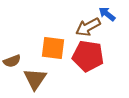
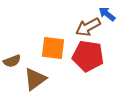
brown triangle: rotated 20 degrees clockwise
